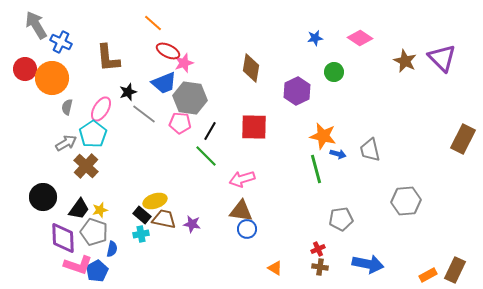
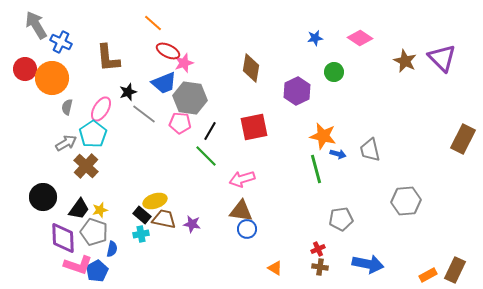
red square at (254, 127): rotated 12 degrees counterclockwise
